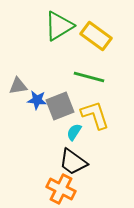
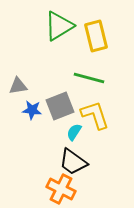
yellow rectangle: rotated 40 degrees clockwise
green line: moved 1 px down
blue star: moved 5 px left, 10 px down
